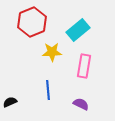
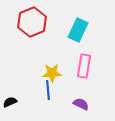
cyan rectangle: rotated 25 degrees counterclockwise
yellow star: moved 21 px down
